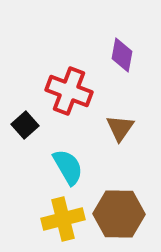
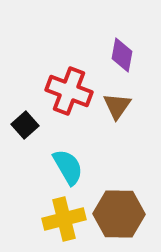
brown triangle: moved 3 px left, 22 px up
yellow cross: moved 1 px right
